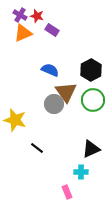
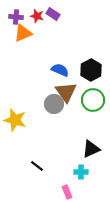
purple cross: moved 4 px left, 2 px down; rotated 24 degrees counterclockwise
purple rectangle: moved 1 px right, 16 px up
blue semicircle: moved 10 px right
black line: moved 18 px down
